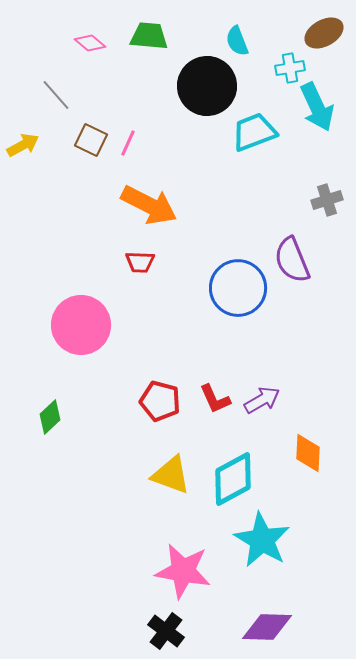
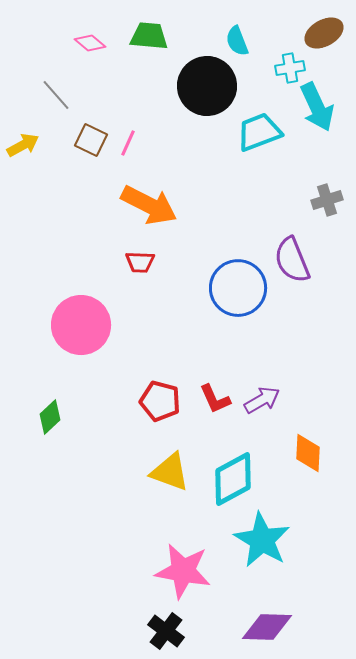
cyan trapezoid: moved 5 px right
yellow triangle: moved 1 px left, 3 px up
